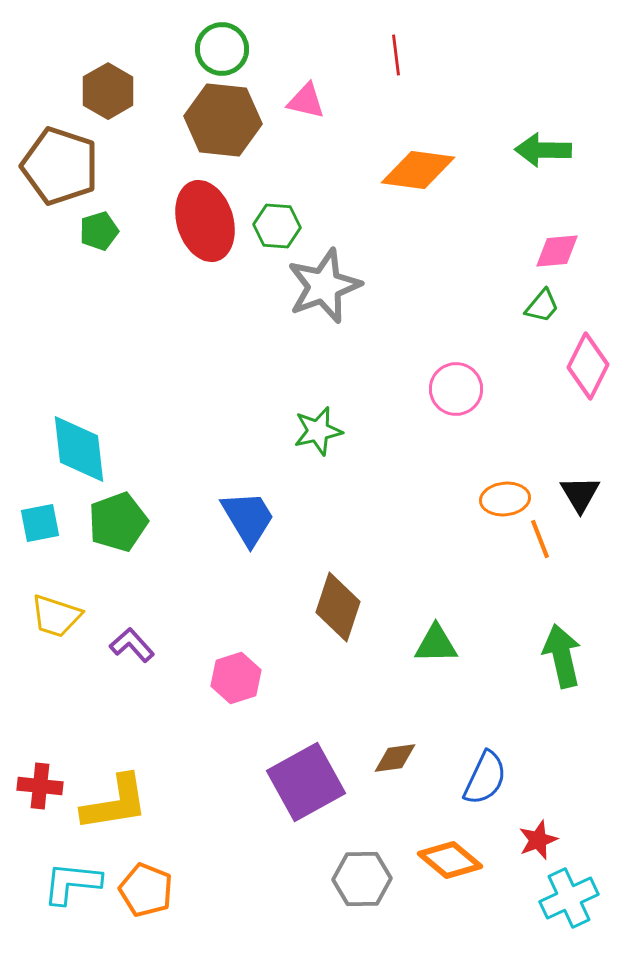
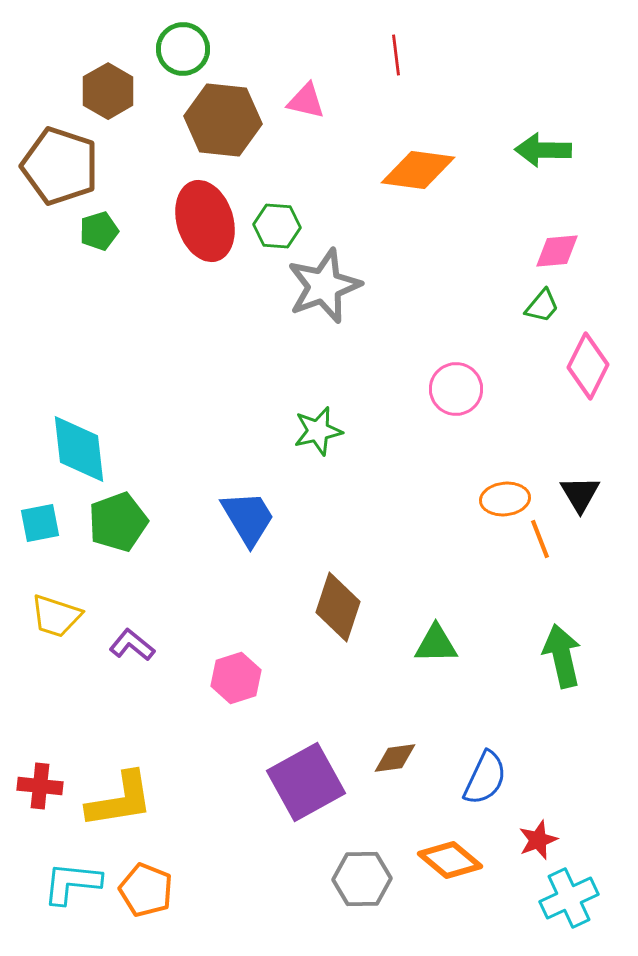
green circle at (222, 49): moved 39 px left
purple L-shape at (132, 645): rotated 9 degrees counterclockwise
yellow L-shape at (115, 803): moved 5 px right, 3 px up
